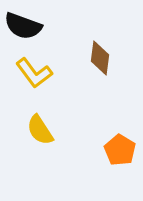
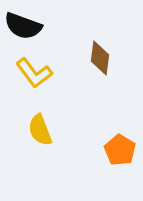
yellow semicircle: rotated 12 degrees clockwise
